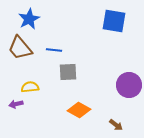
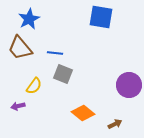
blue square: moved 13 px left, 4 px up
blue line: moved 1 px right, 3 px down
gray square: moved 5 px left, 2 px down; rotated 24 degrees clockwise
yellow semicircle: moved 4 px right, 1 px up; rotated 132 degrees clockwise
purple arrow: moved 2 px right, 2 px down
orange diamond: moved 4 px right, 3 px down; rotated 10 degrees clockwise
brown arrow: moved 1 px left, 1 px up; rotated 64 degrees counterclockwise
